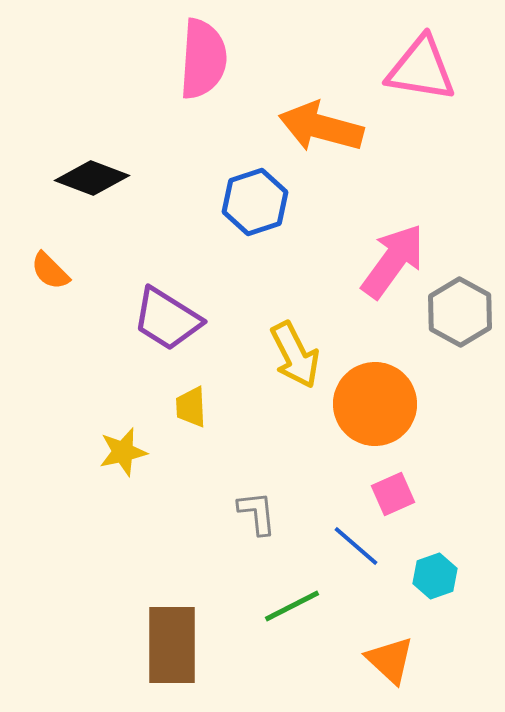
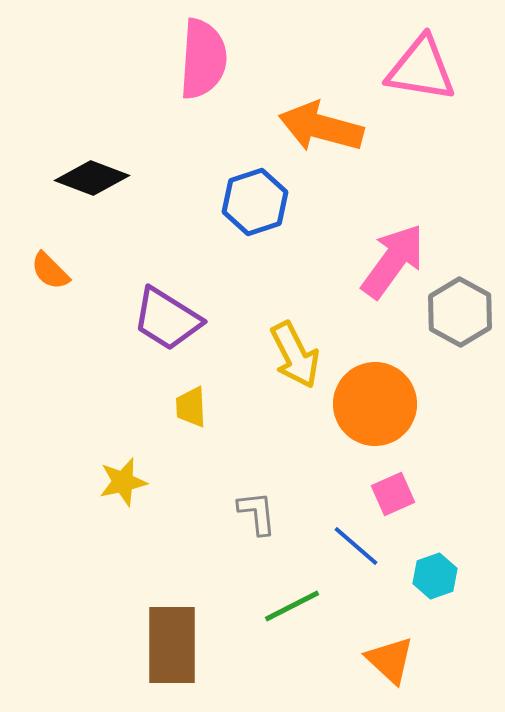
yellow star: moved 30 px down
